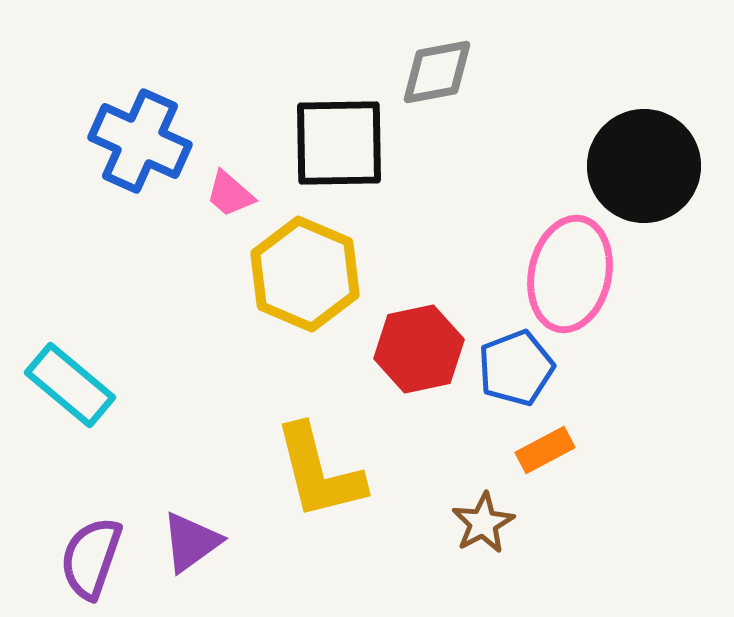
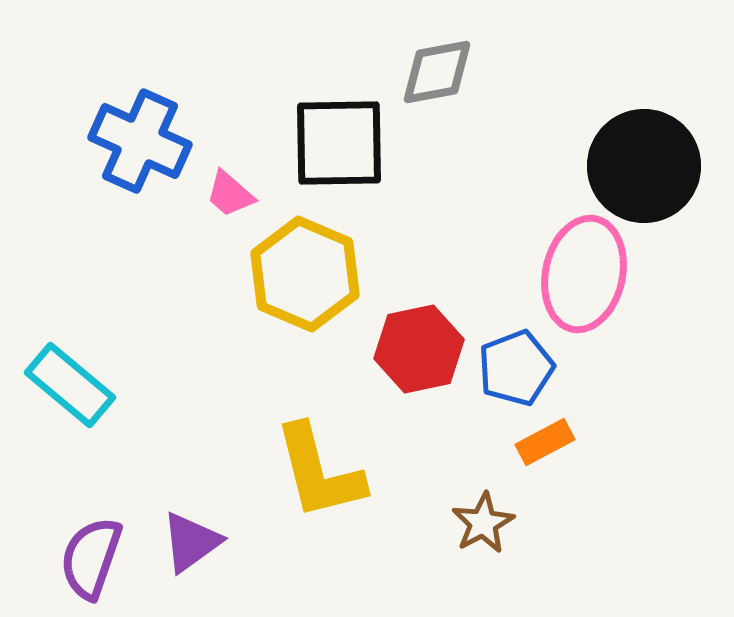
pink ellipse: moved 14 px right
orange rectangle: moved 8 px up
